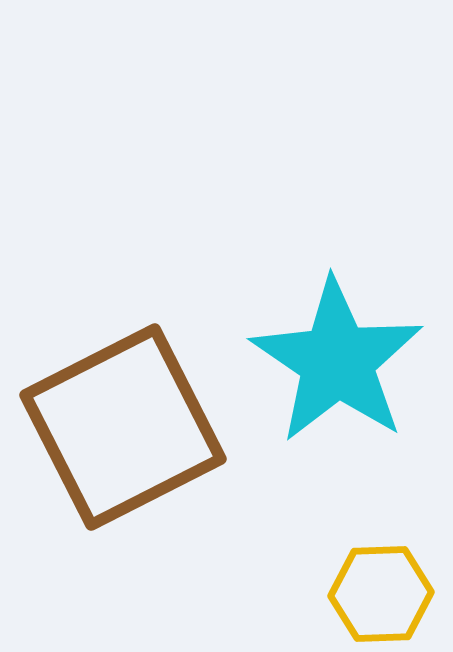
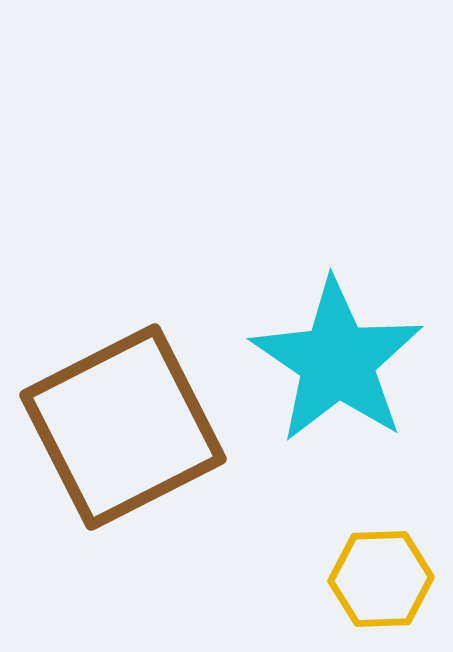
yellow hexagon: moved 15 px up
